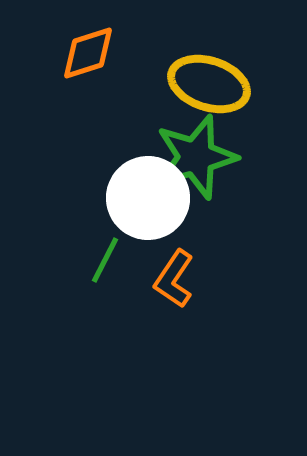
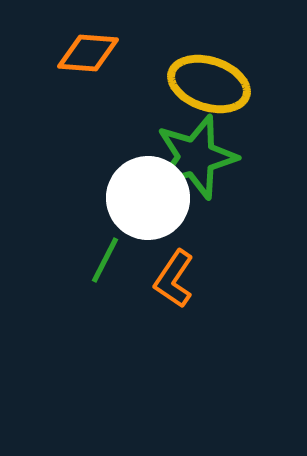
orange diamond: rotated 22 degrees clockwise
